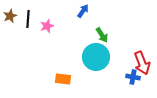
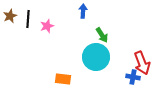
blue arrow: rotated 32 degrees counterclockwise
